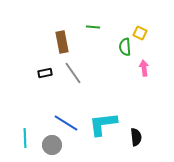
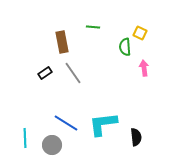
black rectangle: rotated 24 degrees counterclockwise
